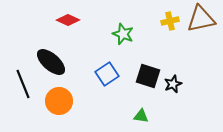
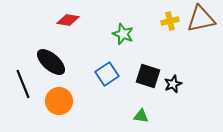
red diamond: rotated 15 degrees counterclockwise
